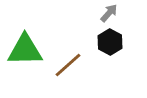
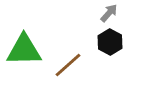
green triangle: moved 1 px left
